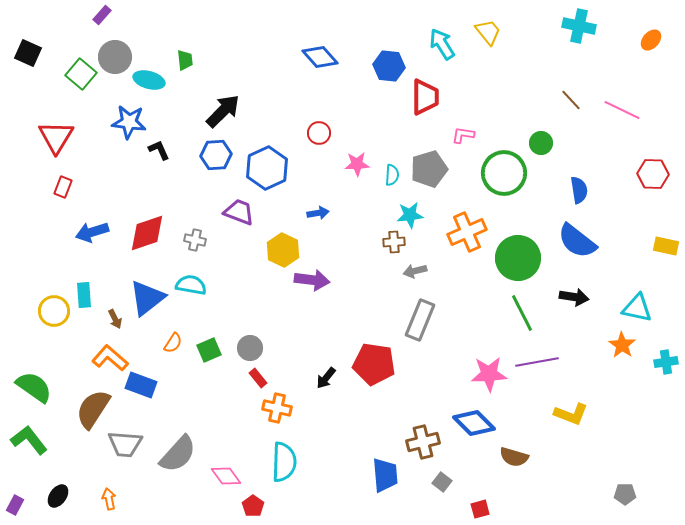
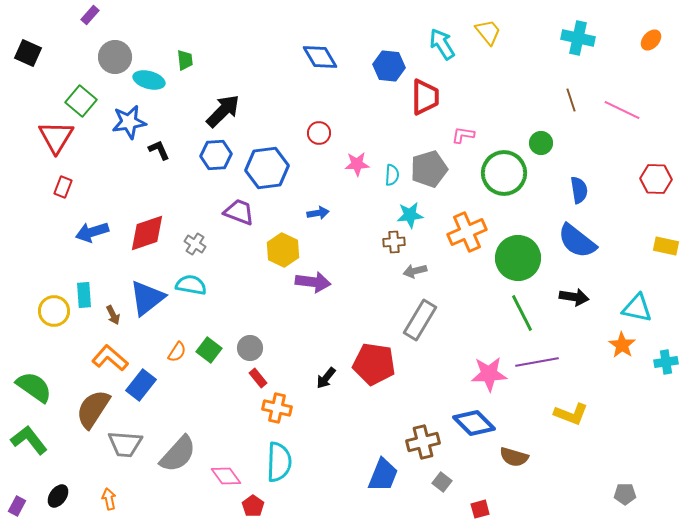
purple rectangle at (102, 15): moved 12 px left
cyan cross at (579, 26): moved 1 px left, 12 px down
blue diamond at (320, 57): rotated 12 degrees clockwise
green square at (81, 74): moved 27 px down
brown line at (571, 100): rotated 25 degrees clockwise
blue star at (129, 122): rotated 16 degrees counterclockwise
blue hexagon at (267, 168): rotated 18 degrees clockwise
red hexagon at (653, 174): moved 3 px right, 5 px down
gray cross at (195, 240): moved 4 px down; rotated 20 degrees clockwise
purple arrow at (312, 280): moved 1 px right, 2 px down
brown arrow at (115, 319): moved 2 px left, 4 px up
gray rectangle at (420, 320): rotated 9 degrees clockwise
orange semicircle at (173, 343): moved 4 px right, 9 px down
green square at (209, 350): rotated 30 degrees counterclockwise
blue rectangle at (141, 385): rotated 72 degrees counterclockwise
cyan semicircle at (284, 462): moved 5 px left
blue trapezoid at (385, 475): moved 2 px left; rotated 27 degrees clockwise
purple rectangle at (15, 505): moved 2 px right, 1 px down
